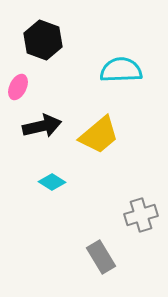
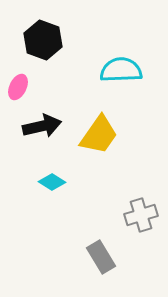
yellow trapezoid: rotated 15 degrees counterclockwise
